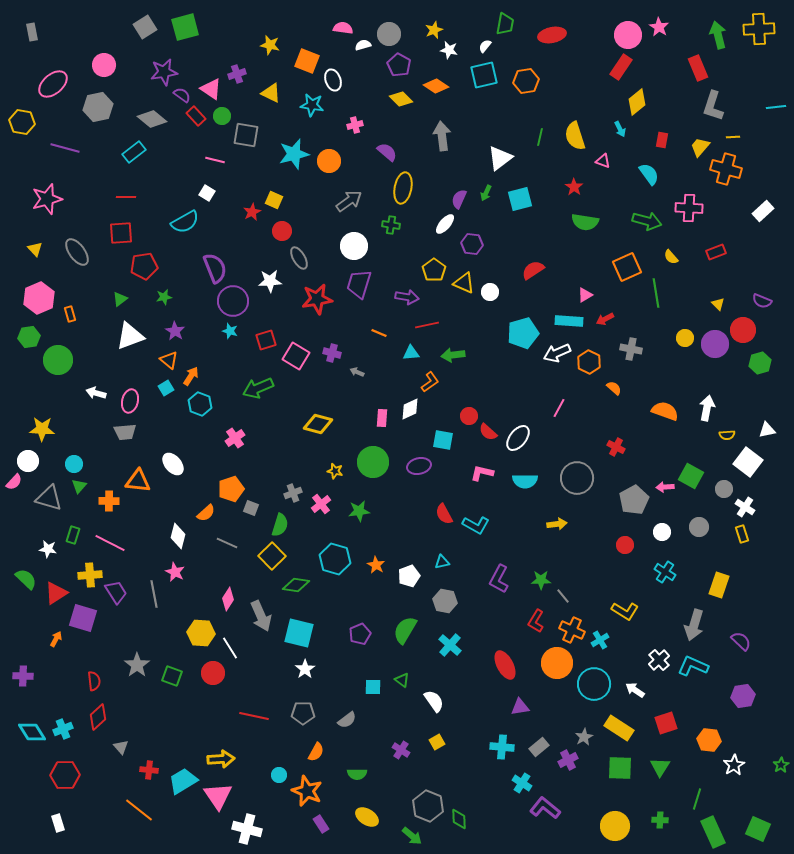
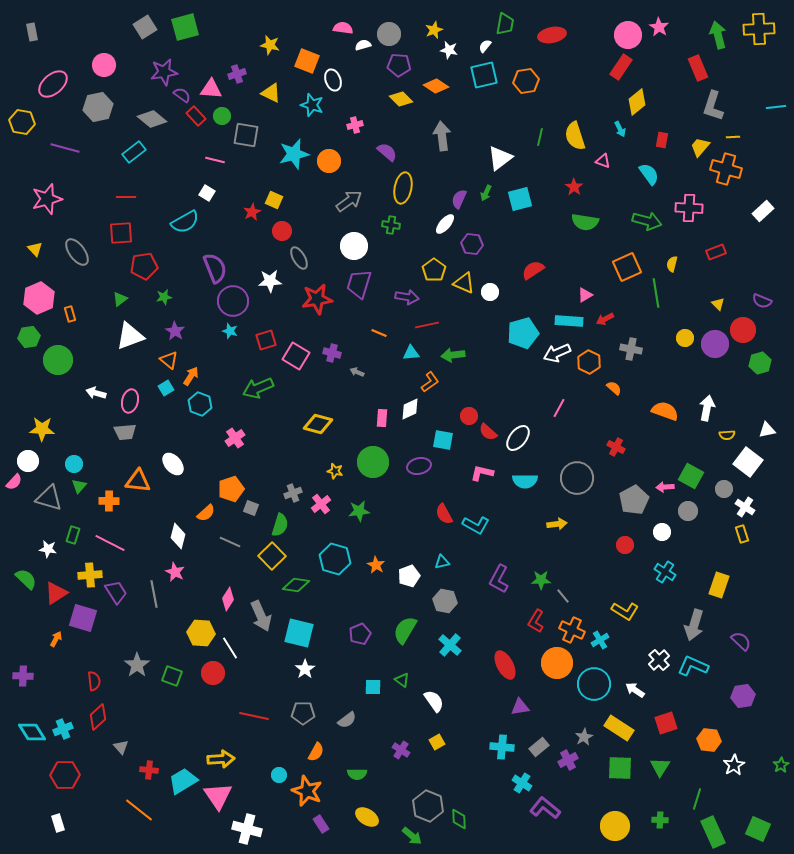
purple pentagon at (399, 65): rotated 25 degrees counterclockwise
pink triangle at (211, 89): rotated 30 degrees counterclockwise
cyan star at (312, 105): rotated 10 degrees clockwise
yellow semicircle at (671, 257): moved 1 px right, 7 px down; rotated 56 degrees clockwise
gray circle at (699, 527): moved 11 px left, 16 px up
gray line at (227, 543): moved 3 px right, 1 px up
